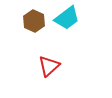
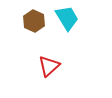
cyan trapezoid: rotated 84 degrees counterclockwise
